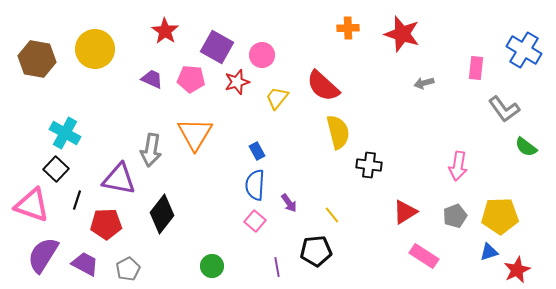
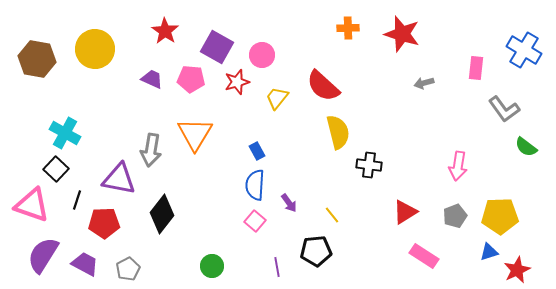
red pentagon at (106, 224): moved 2 px left, 1 px up
